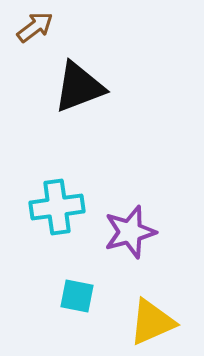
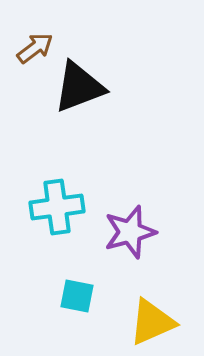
brown arrow: moved 21 px down
